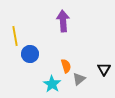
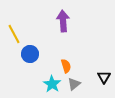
yellow line: moved 1 px left, 2 px up; rotated 18 degrees counterclockwise
black triangle: moved 8 px down
gray triangle: moved 5 px left, 5 px down
